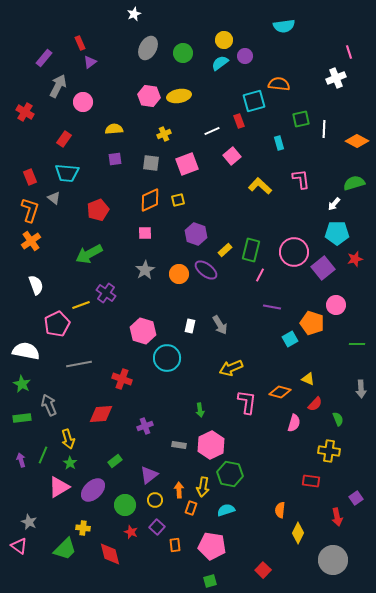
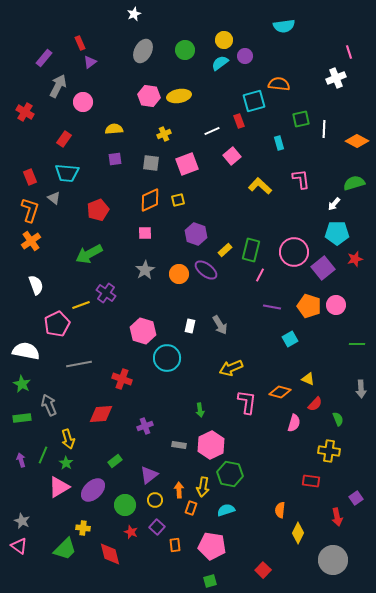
gray ellipse at (148, 48): moved 5 px left, 3 px down
green circle at (183, 53): moved 2 px right, 3 px up
orange pentagon at (312, 323): moved 3 px left, 17 px up
green star at (70, 463): moved 4 px left
gray star at (29, 522): moved 7 px left, 1 px up
